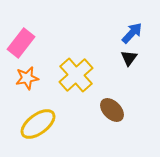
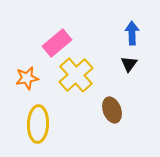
blue arrow: rotated 45 degrees counterclockwise
pink rectangle: moved 36 px right; rotated 12 degrees clockwise
black triangle: moved 6 px down
brown ellipse: rotated 25 degrees clockwise
yellow ellipse: rotated 51 degrees counterclockwise
